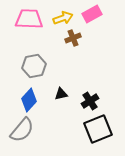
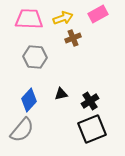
pink rectangle: moved 6 px right
gray hexagon: moved 1 px right, 9 px up; rotated 15 degrees clockwise
black square: moved 6 px left
